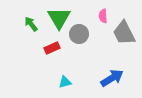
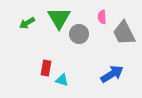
pink semicircle: moved 1 px left, 1 px down
green arrow: moved 4 px left, 1 px up; rotated 84 degrees counterclockwise
red rectangle: moved 6 px left, 20 px down; rotated 56 degrees counterclockwise
blue arrow: moved 4 px up
cyan triangle: moved 3 px left, 2 px up; rotated 32 degrees clockwise
